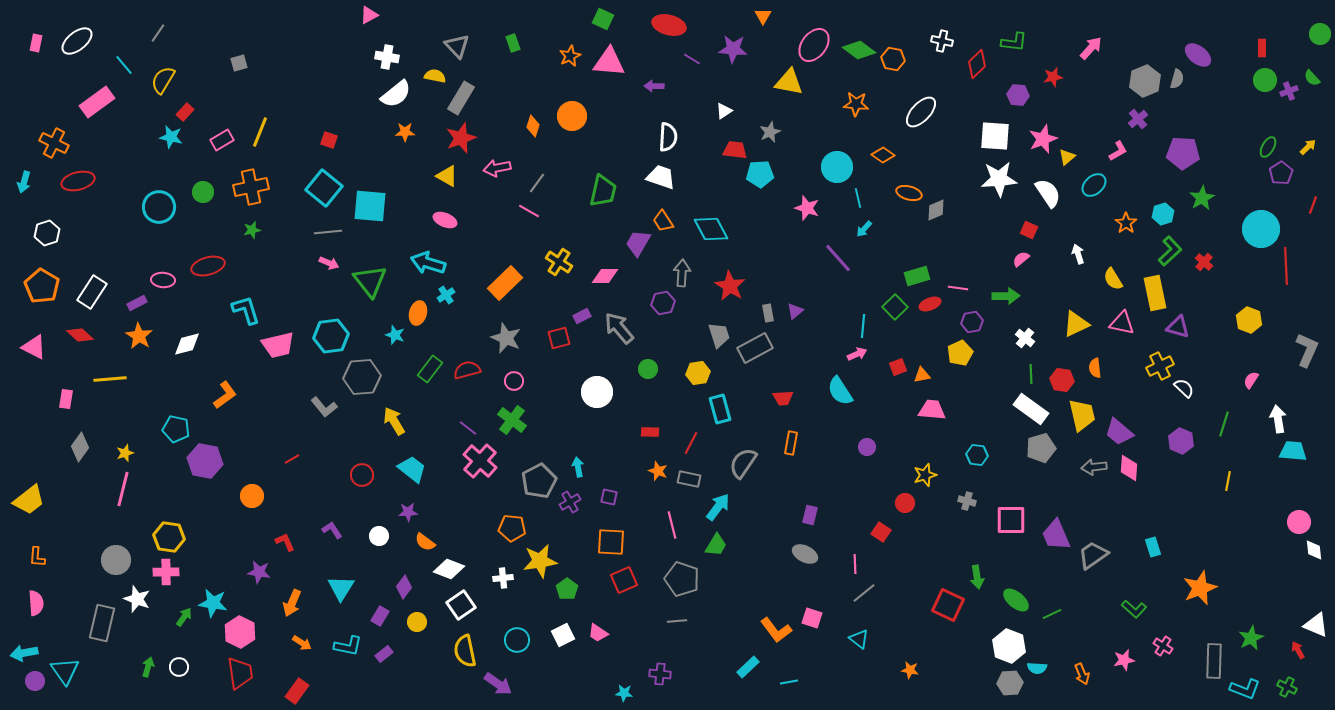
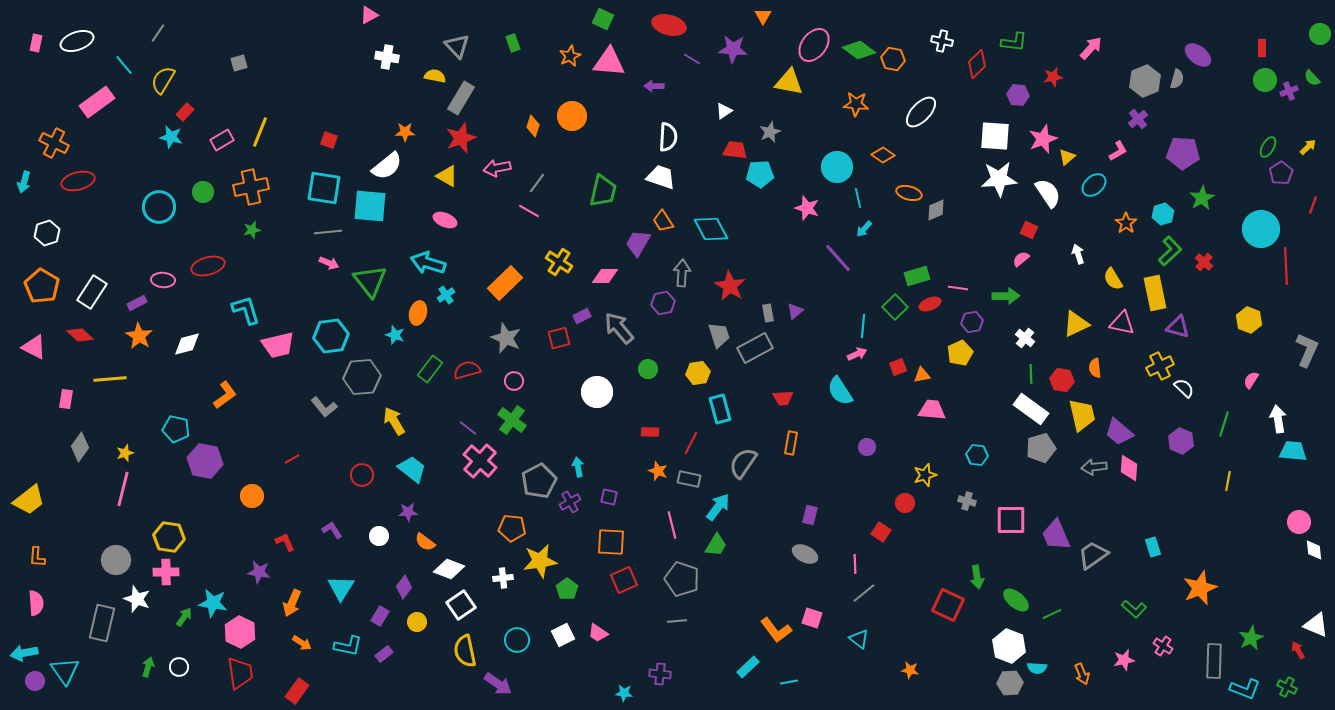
white ellipse at (77, 41): rotated 20 degrees clockwise
white semicircle at (396, 94): moved 9 px left, 72 px down
cyan square at (324, 188): rotated 30 degrees counterclockwise
